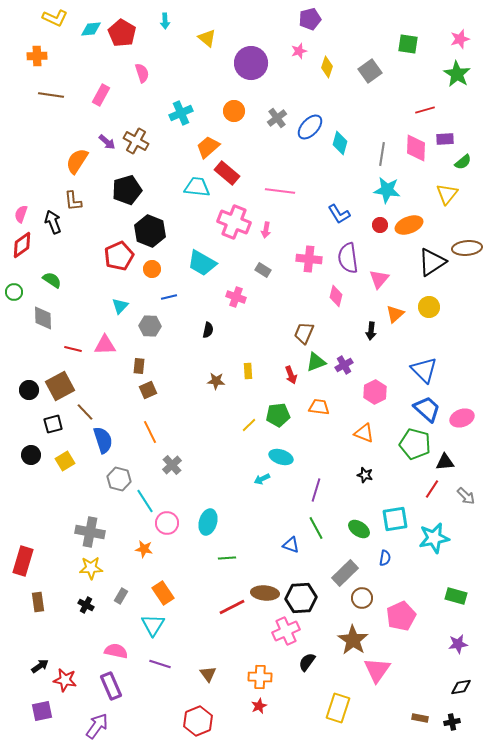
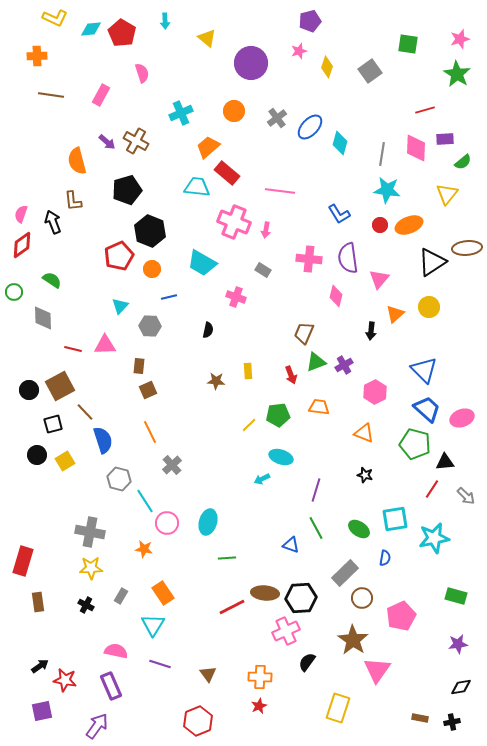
purple pentagon at (310, 19): moved 2 px down
orange semicircle at (77, 161): rotated 48 degrees counterclockwise
black circle at (31, 455): moved 6 px right
